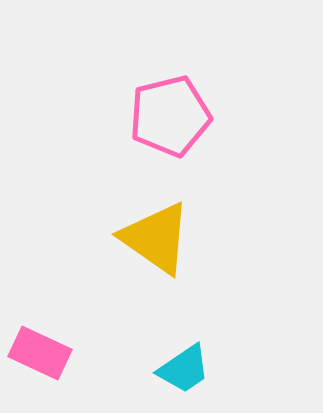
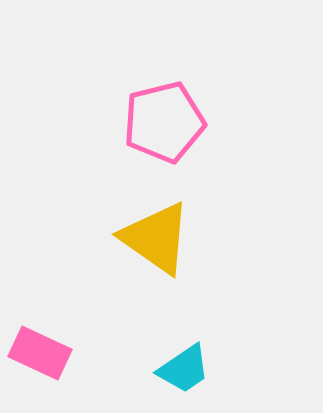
pink pentagon: moved 6 px left, 6 px down
